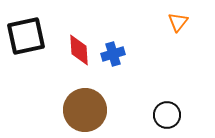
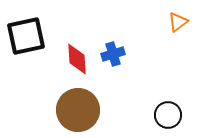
orange triangle: rotated 15 degrees clockwise
red diamond: moved 2 px left, 9 px down
brown circle: moved 7 px left
black circle: moved 1 px right
